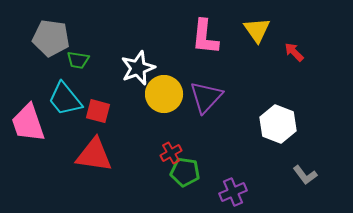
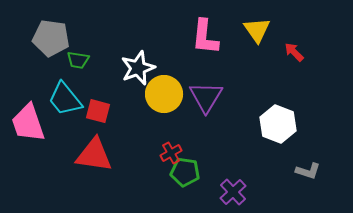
purple triangle: rotated 12 degrees counterclockwise
gray L-shape: moved 3 px right, 4 px up; rotated 35 degrees counterclockwise
purple cross: rotated 20 degrees counterclockwise
